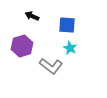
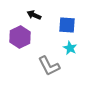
black arrow: moved 2 px right, 1 px up
purple hexagon: moved 2 px left, 9 px up; rotated 10 degrees counterclockwise
gray L-shape: moved 2 px left; rotated 25 degrees clockwise
